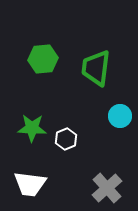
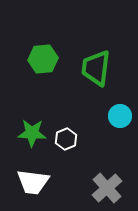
green star: moved 5 px down
white trapezoid: moved 3 px right, 2 px up
